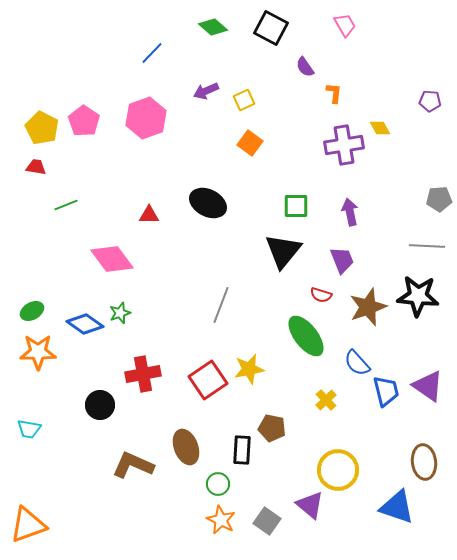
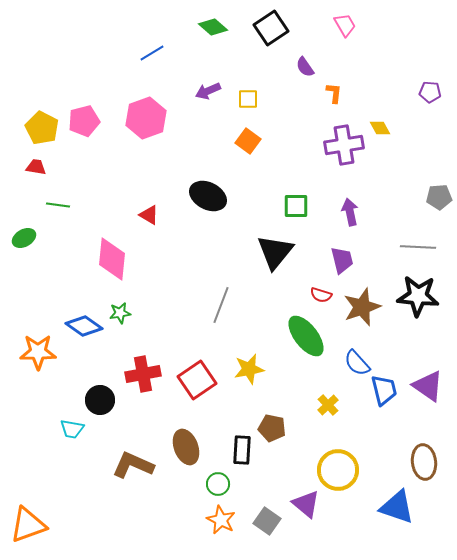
black square at (271, 28): rotated 28 degrees clockwise
blue line at (152, 53): rotated 15 degrees clockwise
purple arrow at (206, 91): moved 2 px right
yellow square at (244, 100): moved 4 px right, 1 px up; rotated 25 degrees clockwise
purple pentagon at (430, 101): moved 9 px up
pink pentagon at (84, 121): rotated 24 degrees clockwise
orange square at (250, 143): moved 2 px left, 2 px up
gray pentagon at (439, 199): moved 2 px up
black ellipse at (208, 203): moved 7 px up
green line at (66, 205): moved 8 px left; rotated 30 degrees clockwise
red triangle at (149, 215): rotated 30 degrees clockwise
gray line at (427, 246): moved 9 px left, 1 px down
black triangle at (283, 251): moved 8 px left, 1 px down
pink diamond at (112, 259): rotated 42 degrees clockwise
purple trapezoid at (342, 260): rotated 8 degrees clockwise
brown star at (368, 307): moved 6 px left
green ellipse at (32, 311): moved 8 px left, 73 px up
green star at (120, 313): rotated 10 degrees clockwise
blue diamond at (85, 324): moved 1 px left, 2 px down
red square at (208, 380): moved 11 px left
blue trapezoid at (386, 391): moved 2 px left, 1 px up
yellow cross at (326, 400): moved 2 px right, 5 px down
black circle at (100, 405): moved 5 px up
cyan trapezoid at (29, 429): moved 43 px right
purple triangle at (310, 505): moved 4 px left, 1 px up
